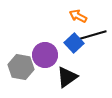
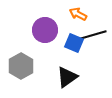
orange arrow: moved 2 px up
blue square: rotated 24 degrees counterclockwise
purple circle: moved 25 px up
gray hexagon: moved 1 px up; rotated 20 degrees clockwise
